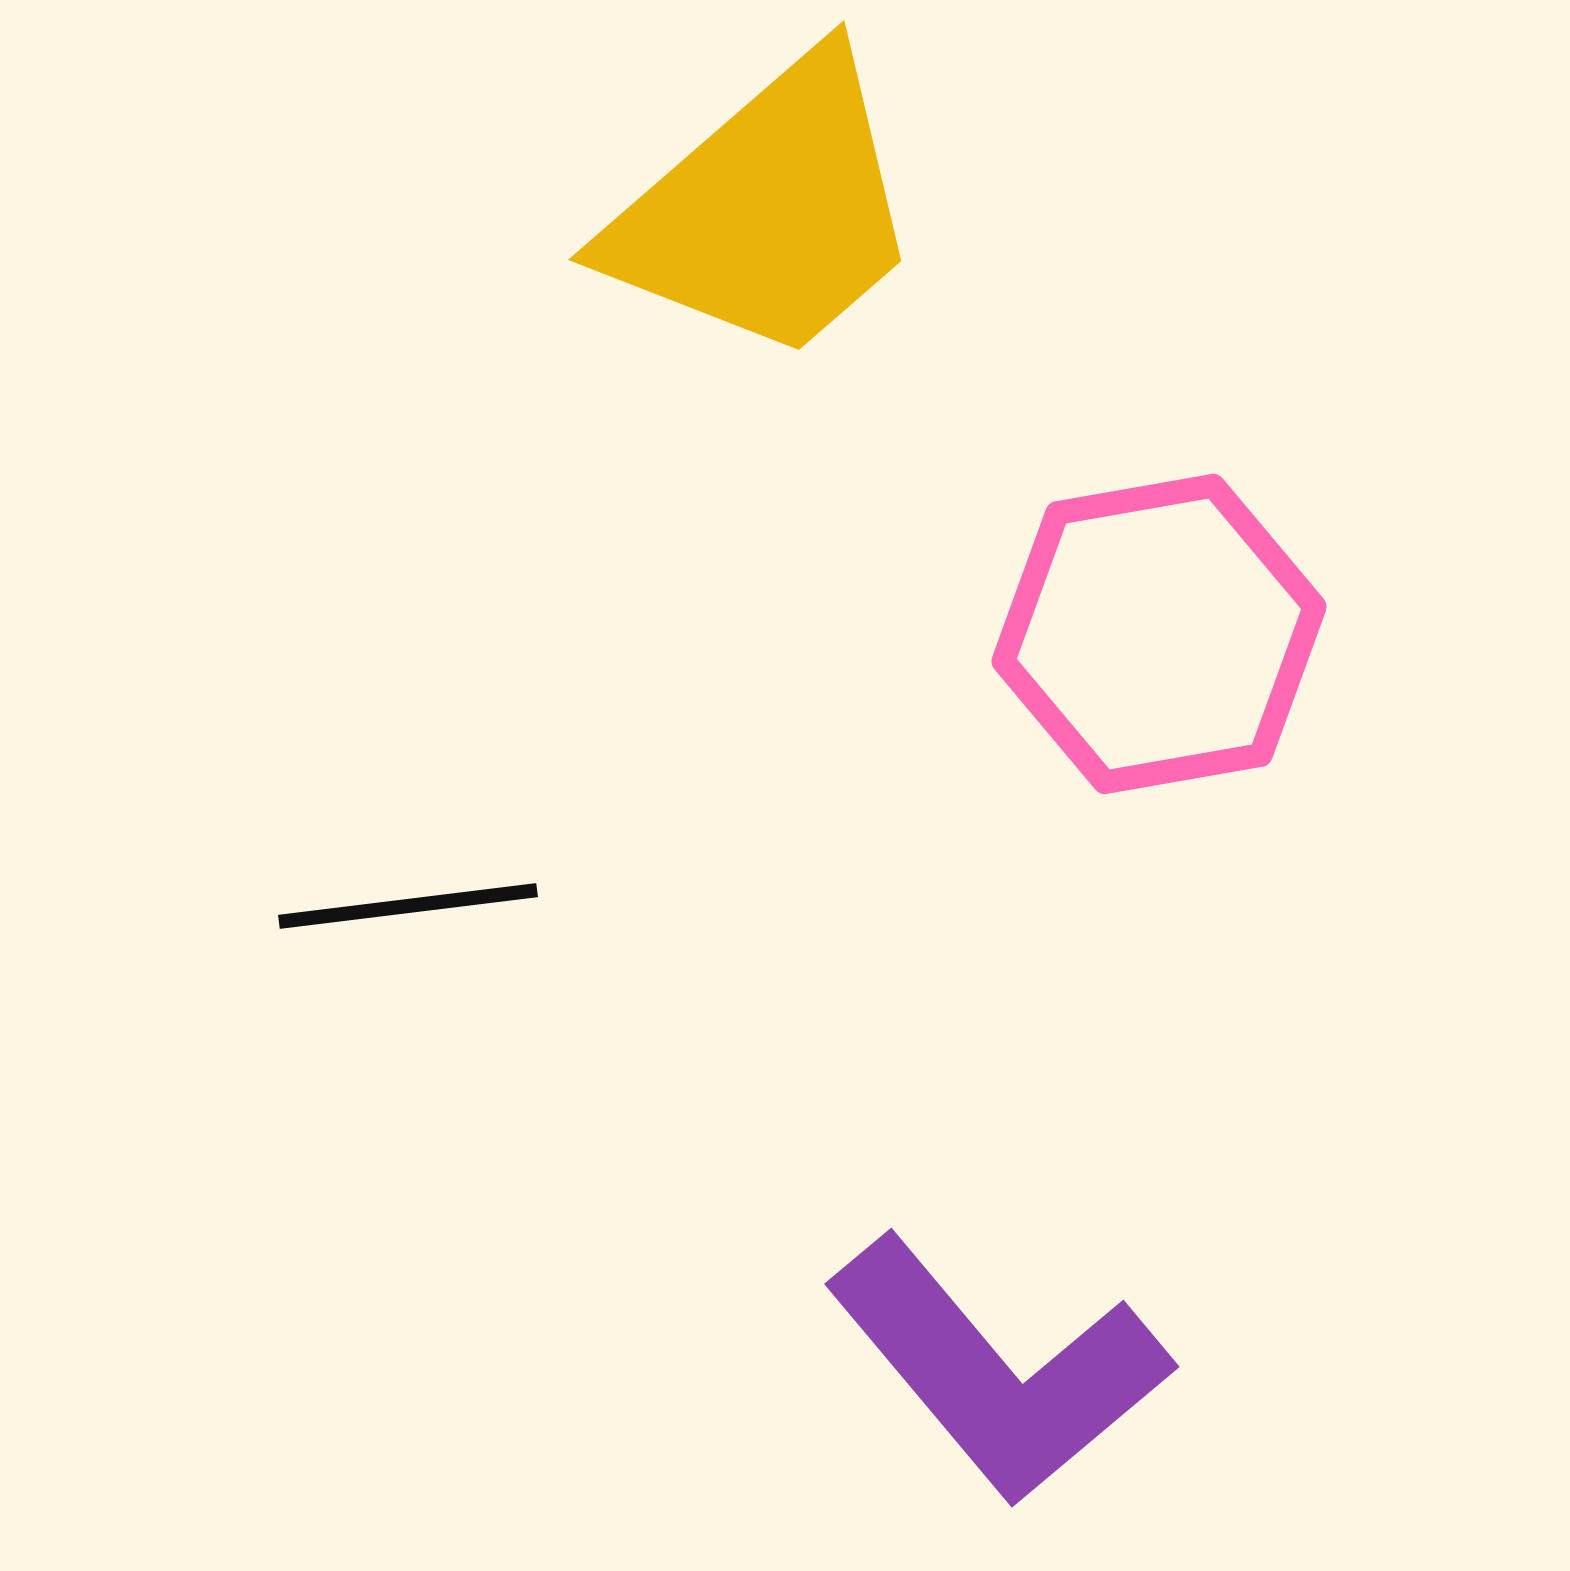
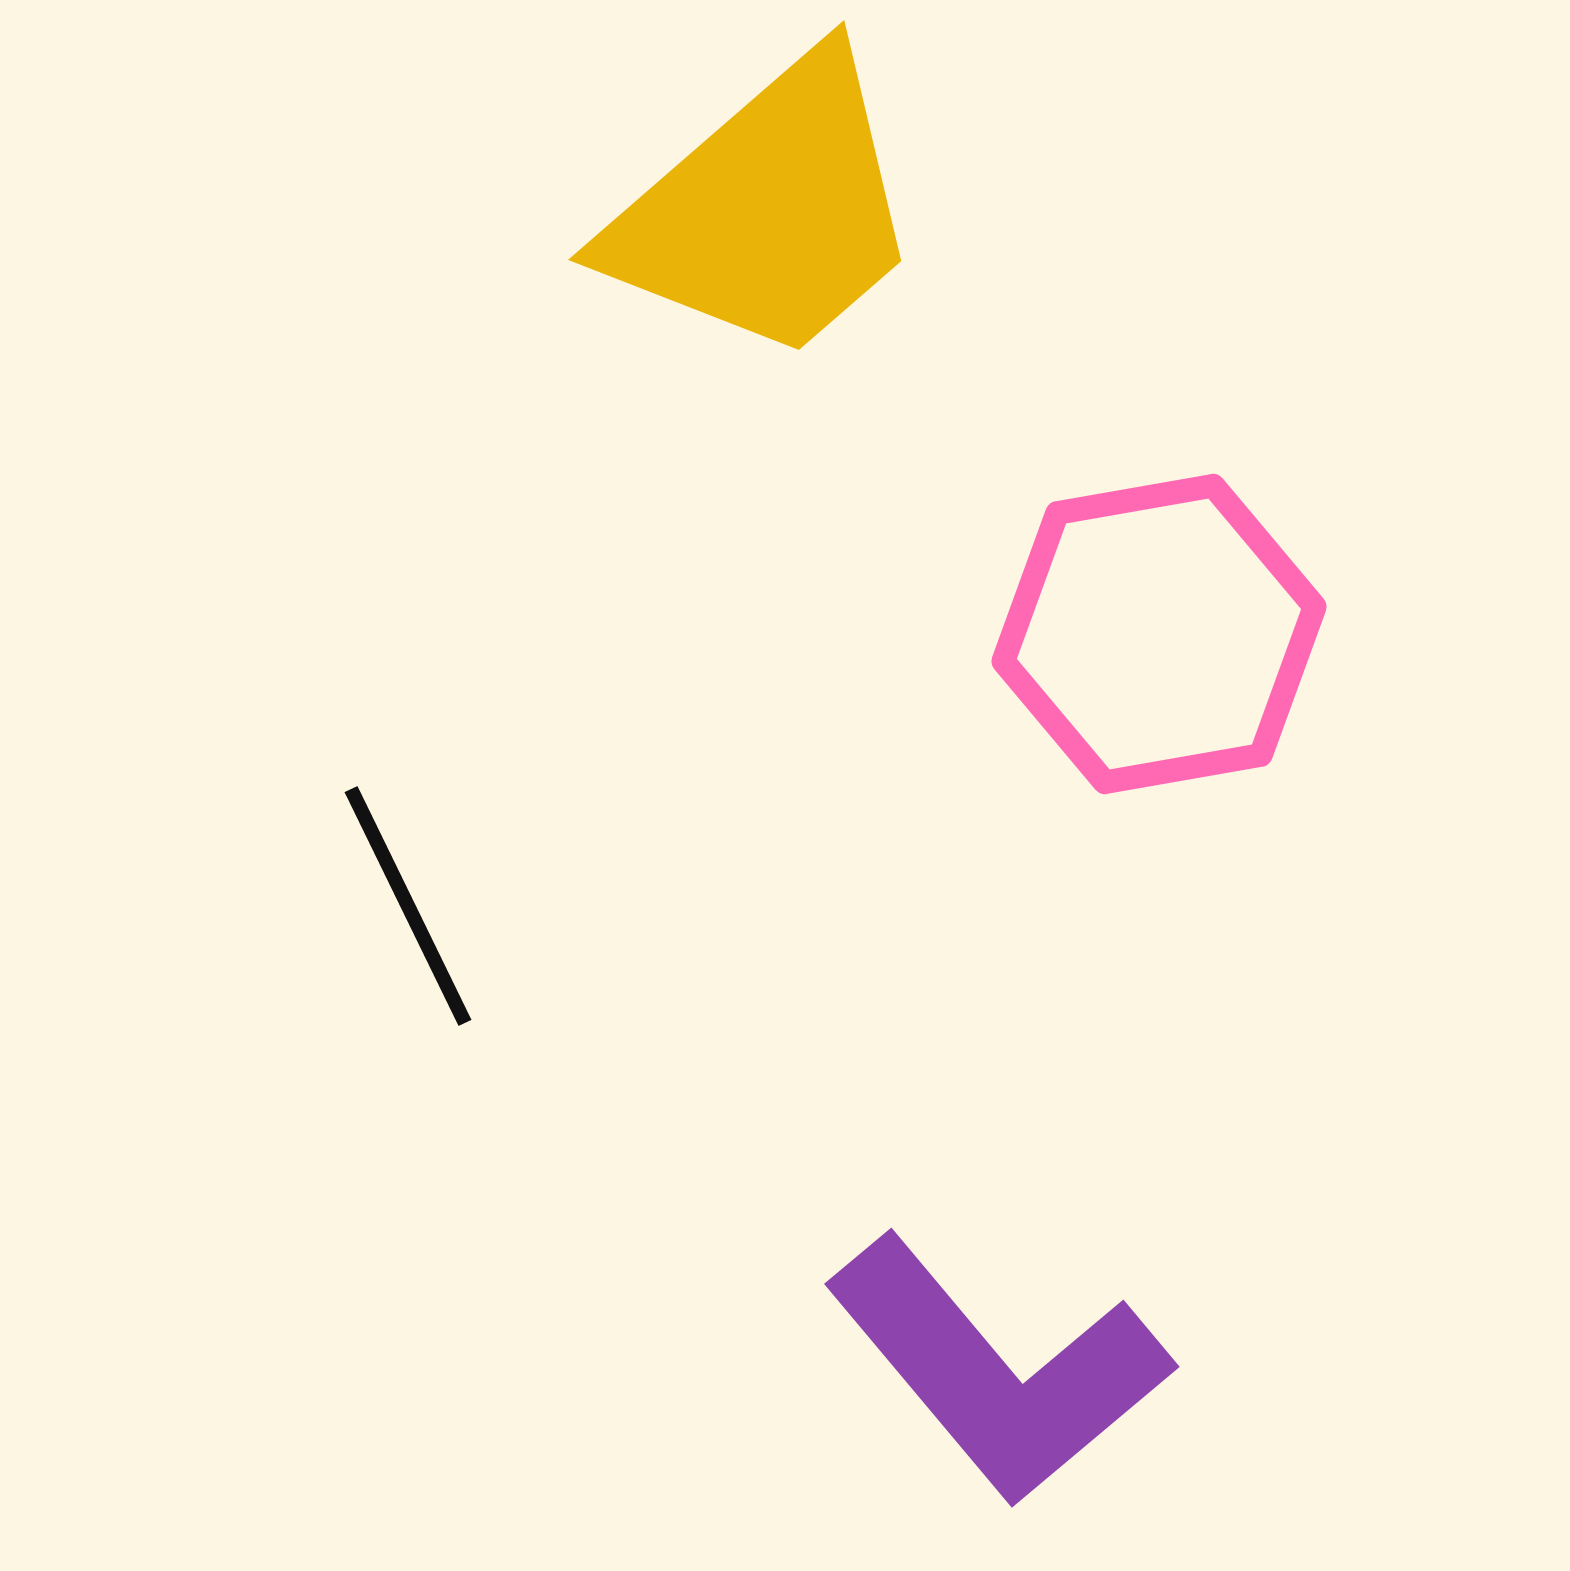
black line: rotated 71 degrees clockwise
